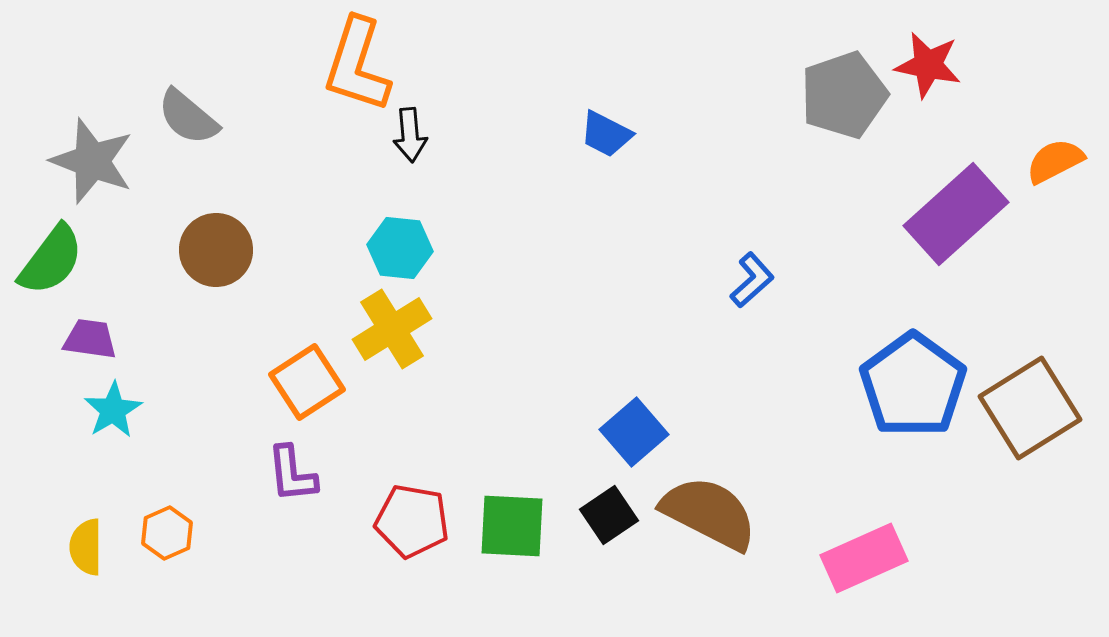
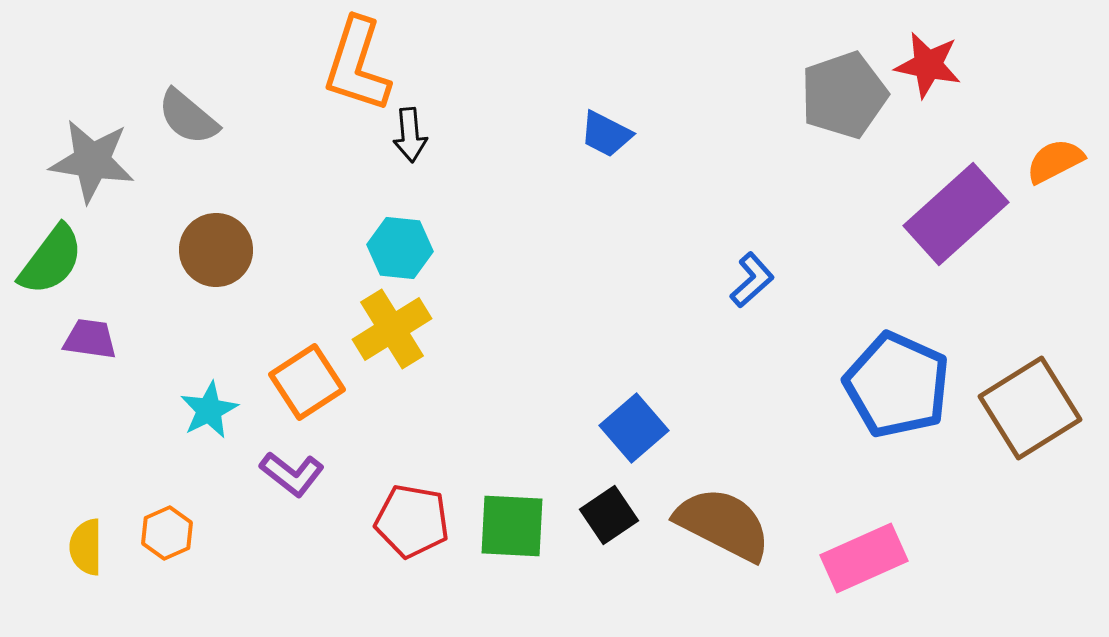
gray star: rotated 12 degrees counterclockwise
blue pentagon: moved 16 px left; rotated 12 degrees counterclockwise
cyan star: moved 96 px right; rotated 4 degrees clockwise
blue square: moved 4 px up
purple L-shape: rotated 46 degrees counterclockwise
brown semicircle: moved 14 px right, 11 px down
